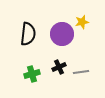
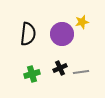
black cross: moved 1 px right, 1 px down
